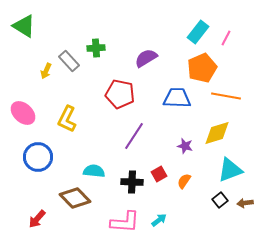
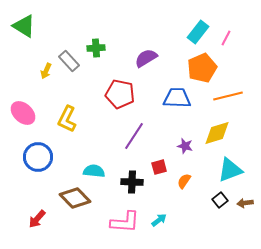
orange line: moved 2 px right; rotated 24 degrees counterclockwise
red square: moved 7 px up; rotated 14 degrees clockwise
